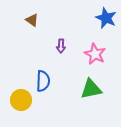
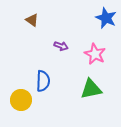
purple arrow: rotated 72 degrees counterclockwise
